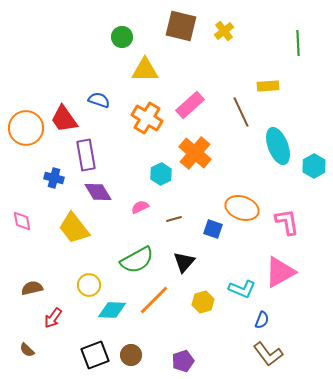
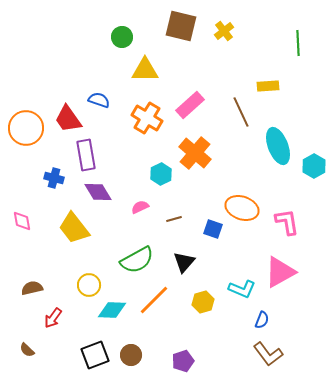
red trapezoid at (64, 119): moved 4 px right
